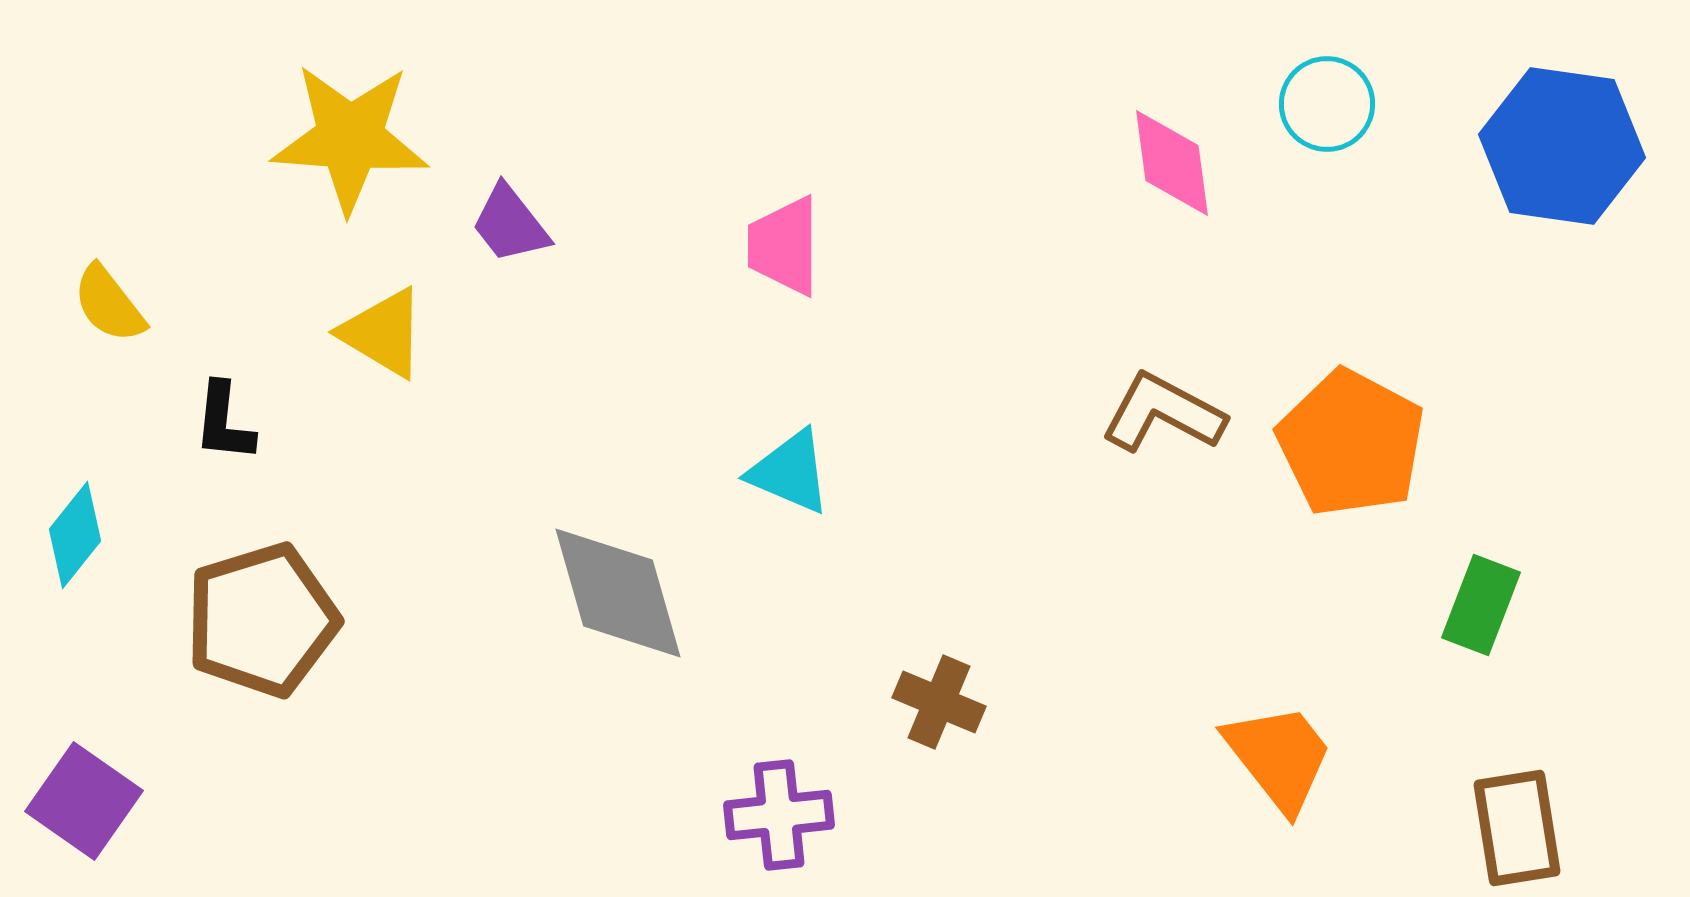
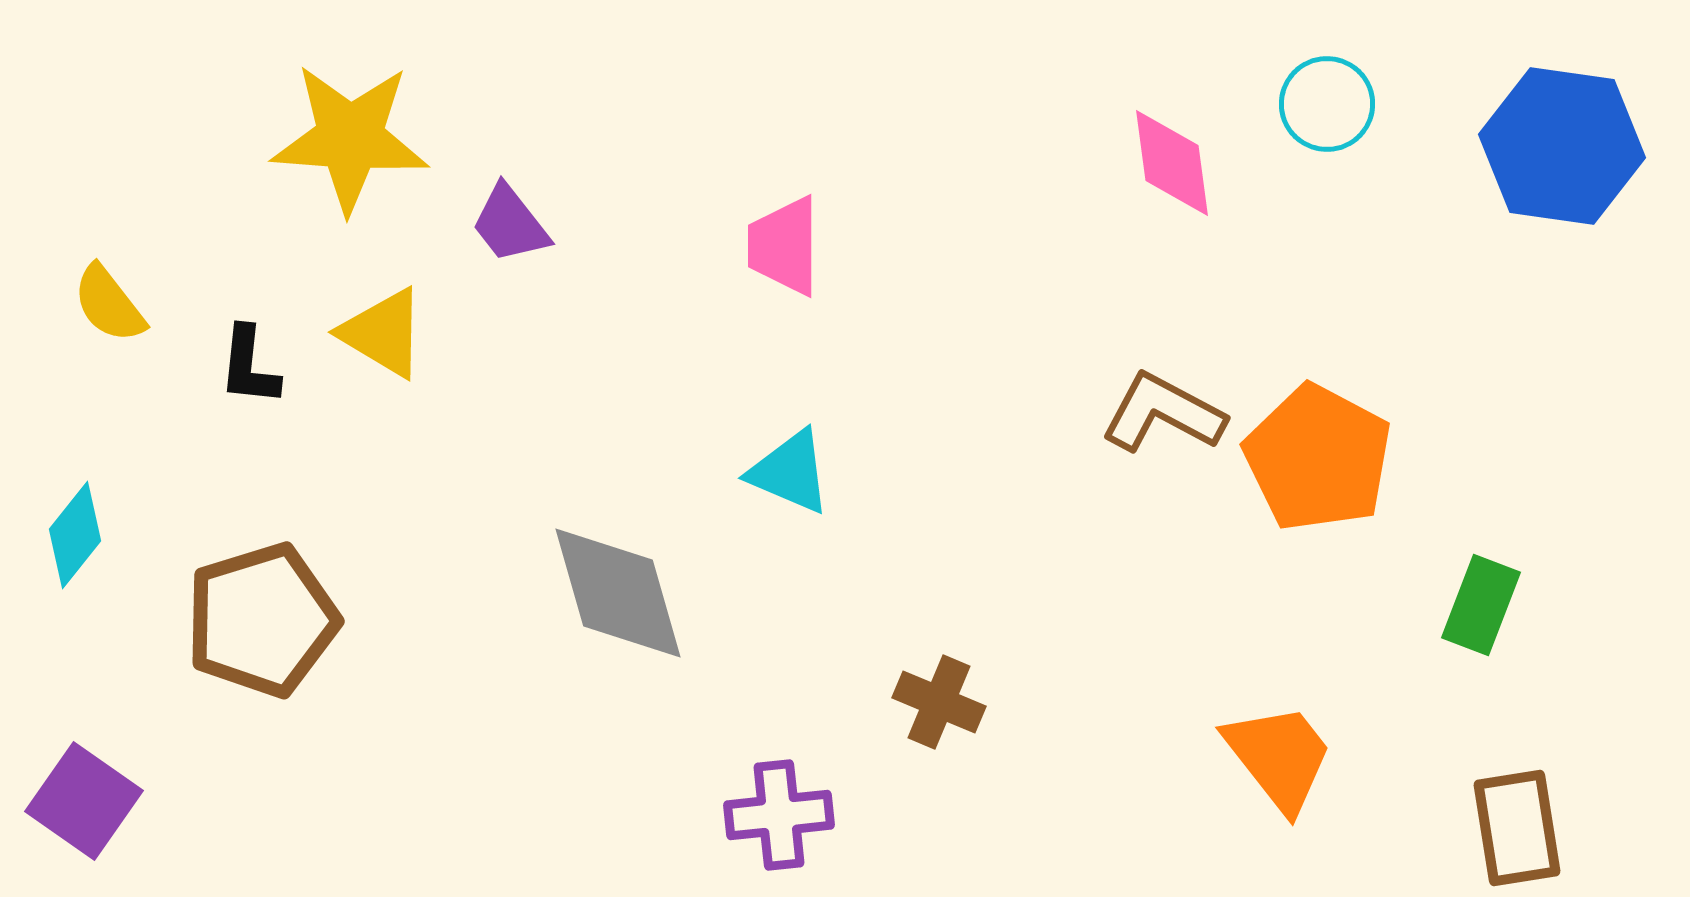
black L-shape: moved 25 px right, 56 px up
orange pentagon: moved 33 px left, 15 px down
